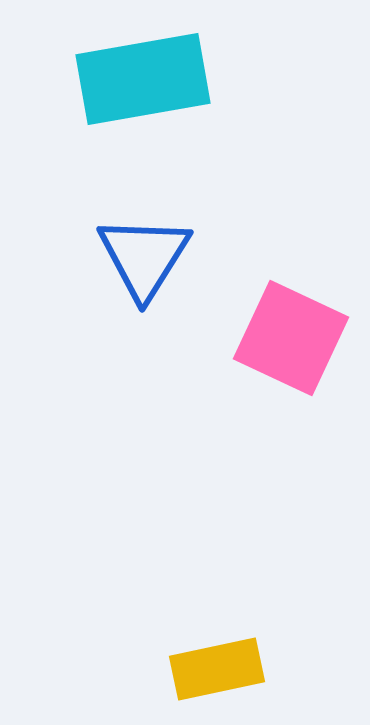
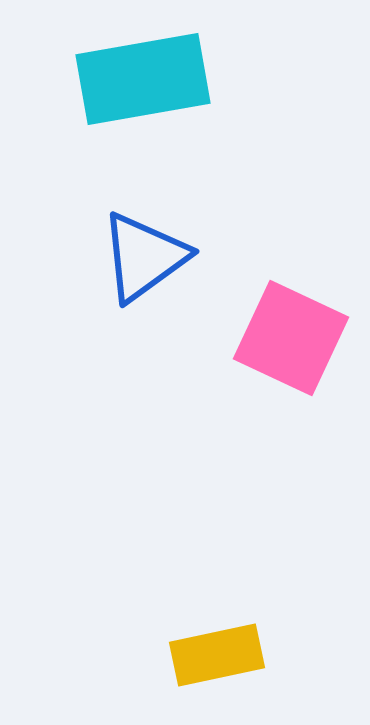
blue triangle: rotated 22 degrees clockwise
yellow rectangle: moved 14 px up
